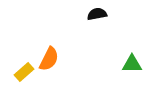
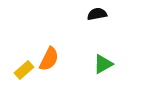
green triangle: moved 29 px left; rotated 30 degrees counterclockwise
yellow rectangle: moved 2 px up
